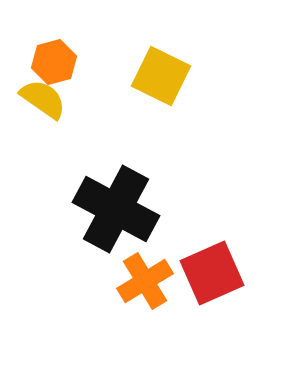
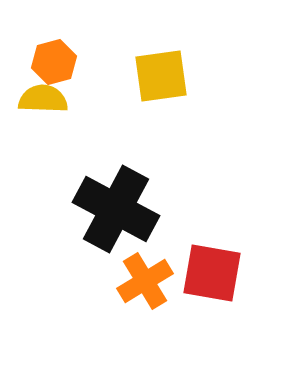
yellow square: rotated 34 degrees counterclockwise
yellow semicircle: rotated 33 degrees counterclockwise
red square: rotated 34 degrees clockwise
